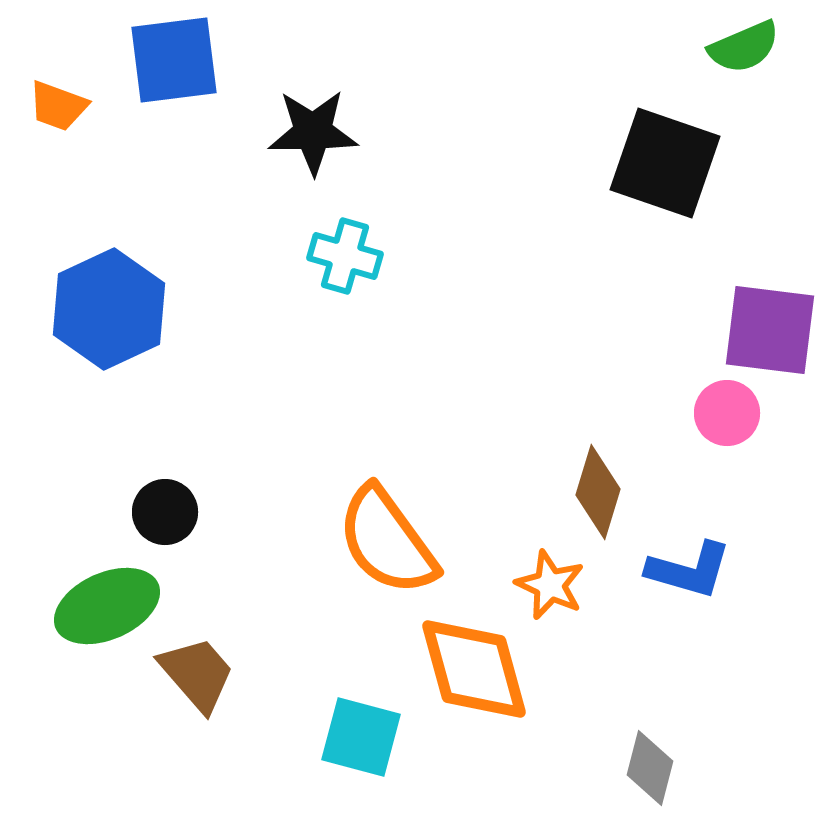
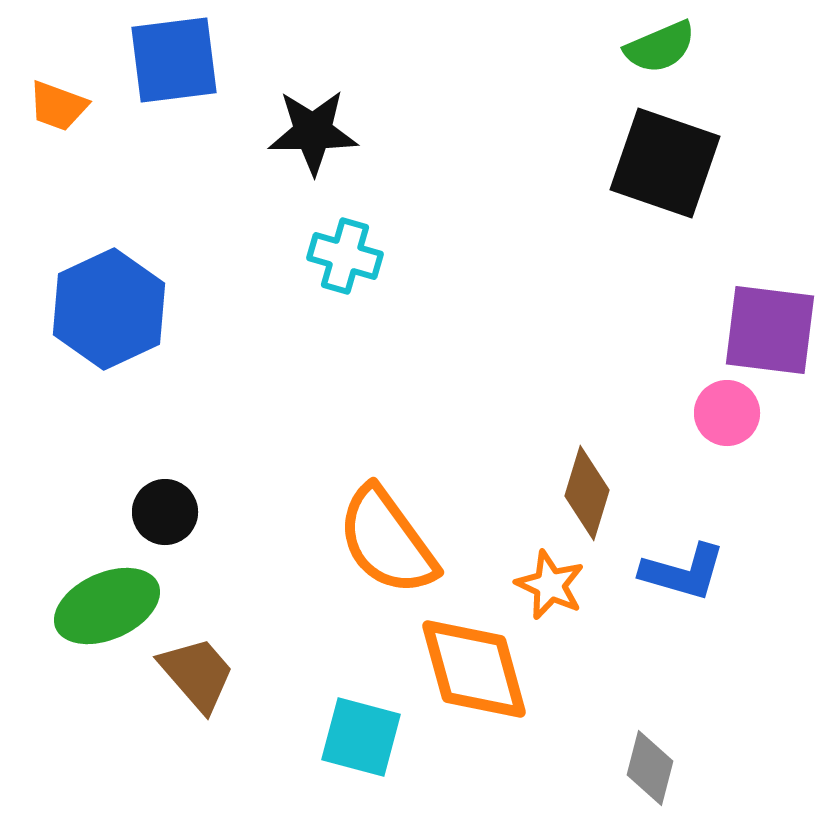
green semicircle: moved 84 px left
brown diamond: moved 11 px left, 1 px down
blue L-shape: moved 6 px left, 2 px down
